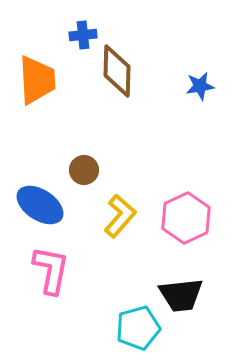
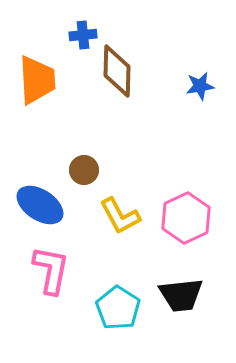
yellow L-shape: rotated 111 degrees clockwise
cyan pentagon: moved 20 px left, 20 px up; rotated 24 degrees counterclockwise
